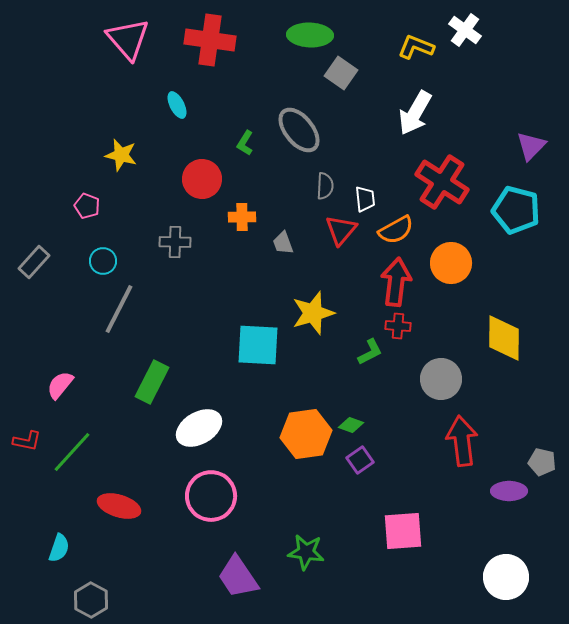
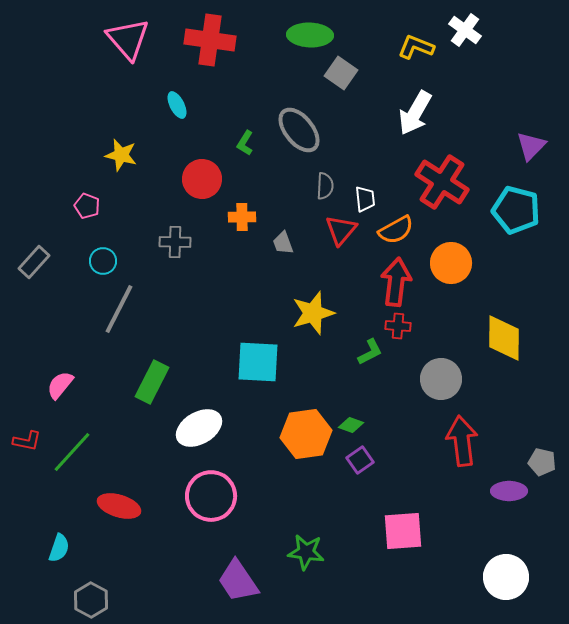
cyan square at (258, 345): moved 17 px down
purple trapezoid at (238, 577): moved 4 px down
